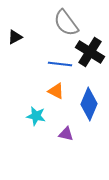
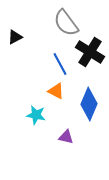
blue line: rotated 55 degrees clockwise
cyan star: moved 1 px up
purple triangle: moved 3 px down
